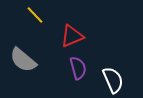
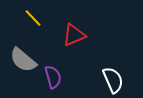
yellow line: moved 2 px left, 3 px down
red triangle: moved 2 px right, 1 px up
purple semicircle: moved 25 px left, 9 px down
